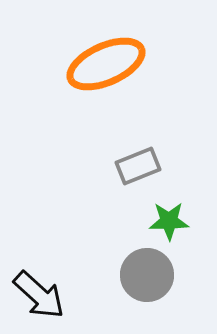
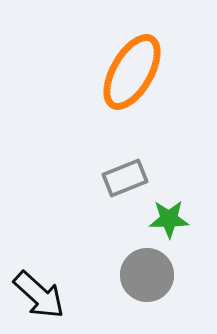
orange ellipse: moved 26 px right, 8 px down; rotated 36 degrees counterclockwise
gray rectangle: moved 13 px left, 12 px down
green star: moved 2 px up
